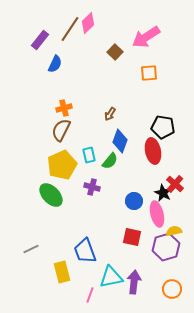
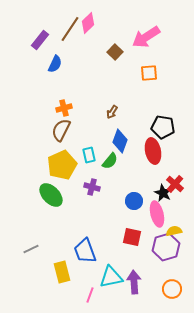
brown arrow: moved 2 px right, 2 px up
purple arrow: rotated 10 degrees counterclockwise
